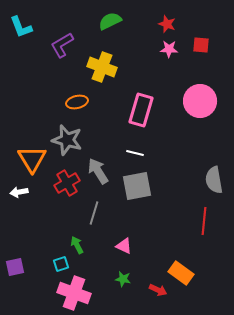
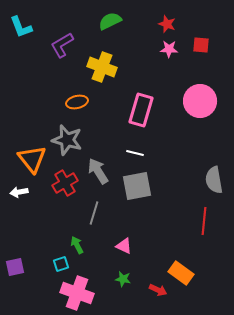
orange triangle: rotated 8 degrees counterclockwise
red cross: moved 2 px left
pink cross: moved 3 px right
